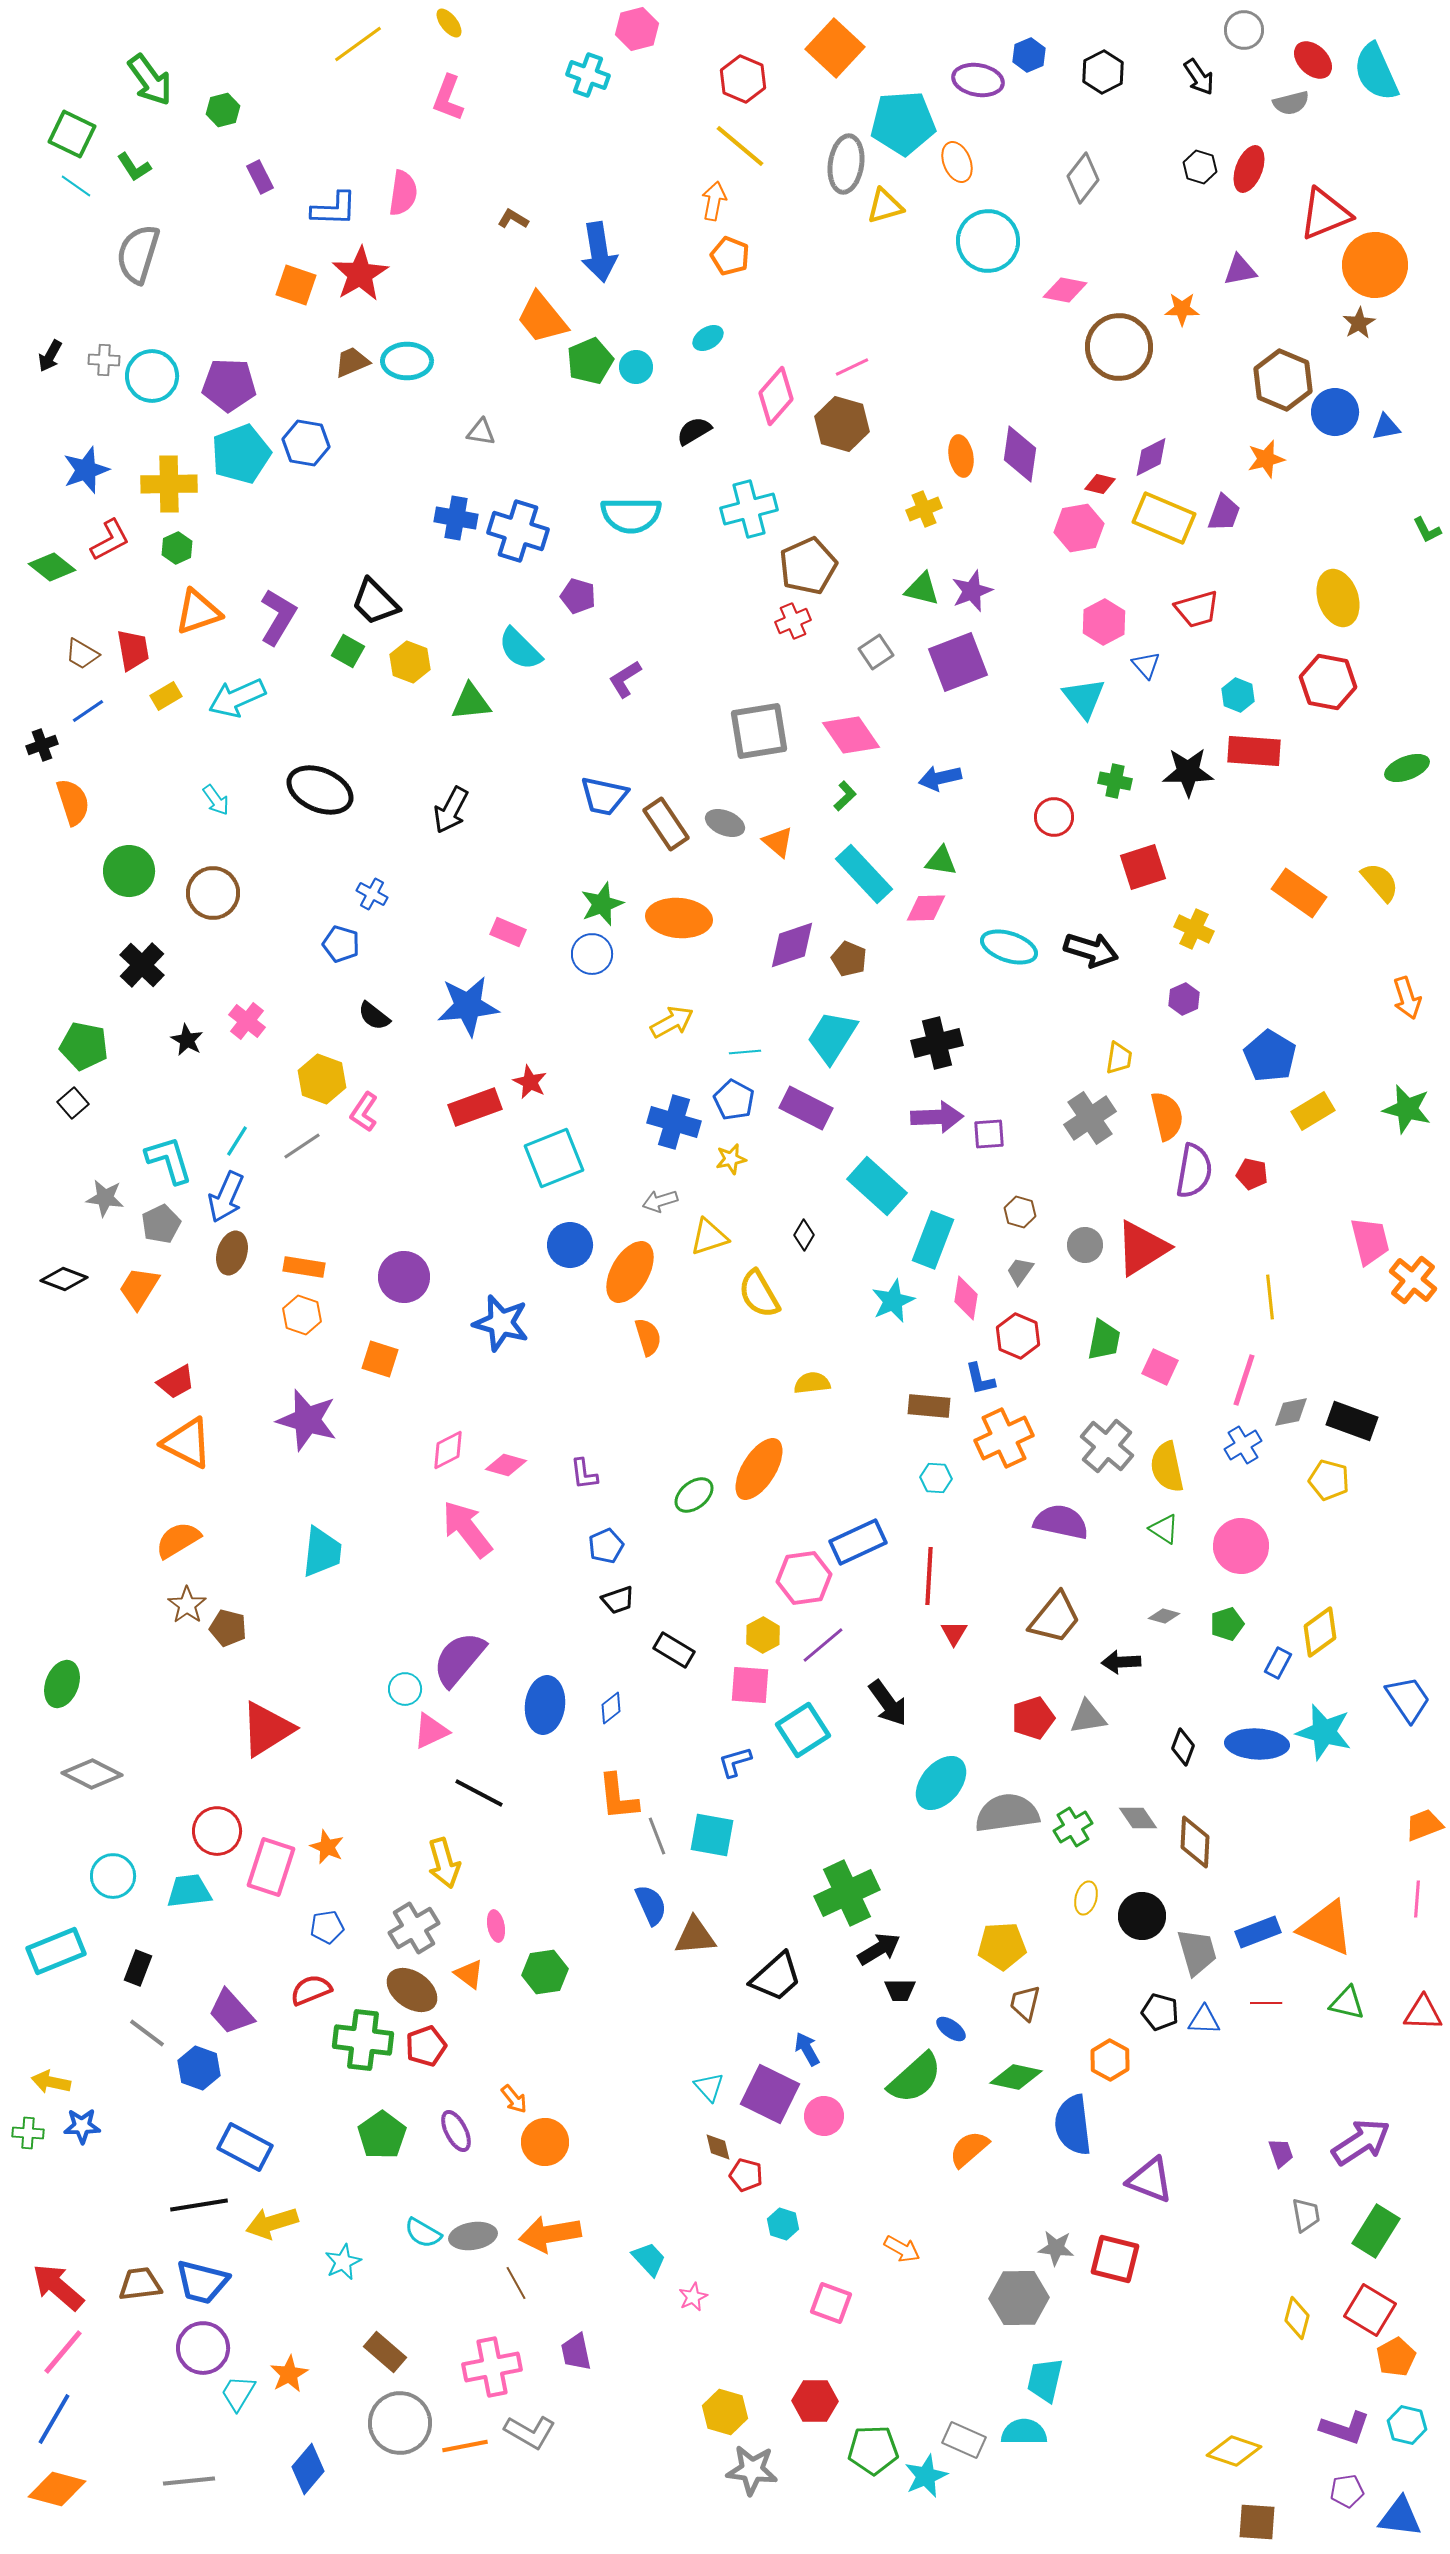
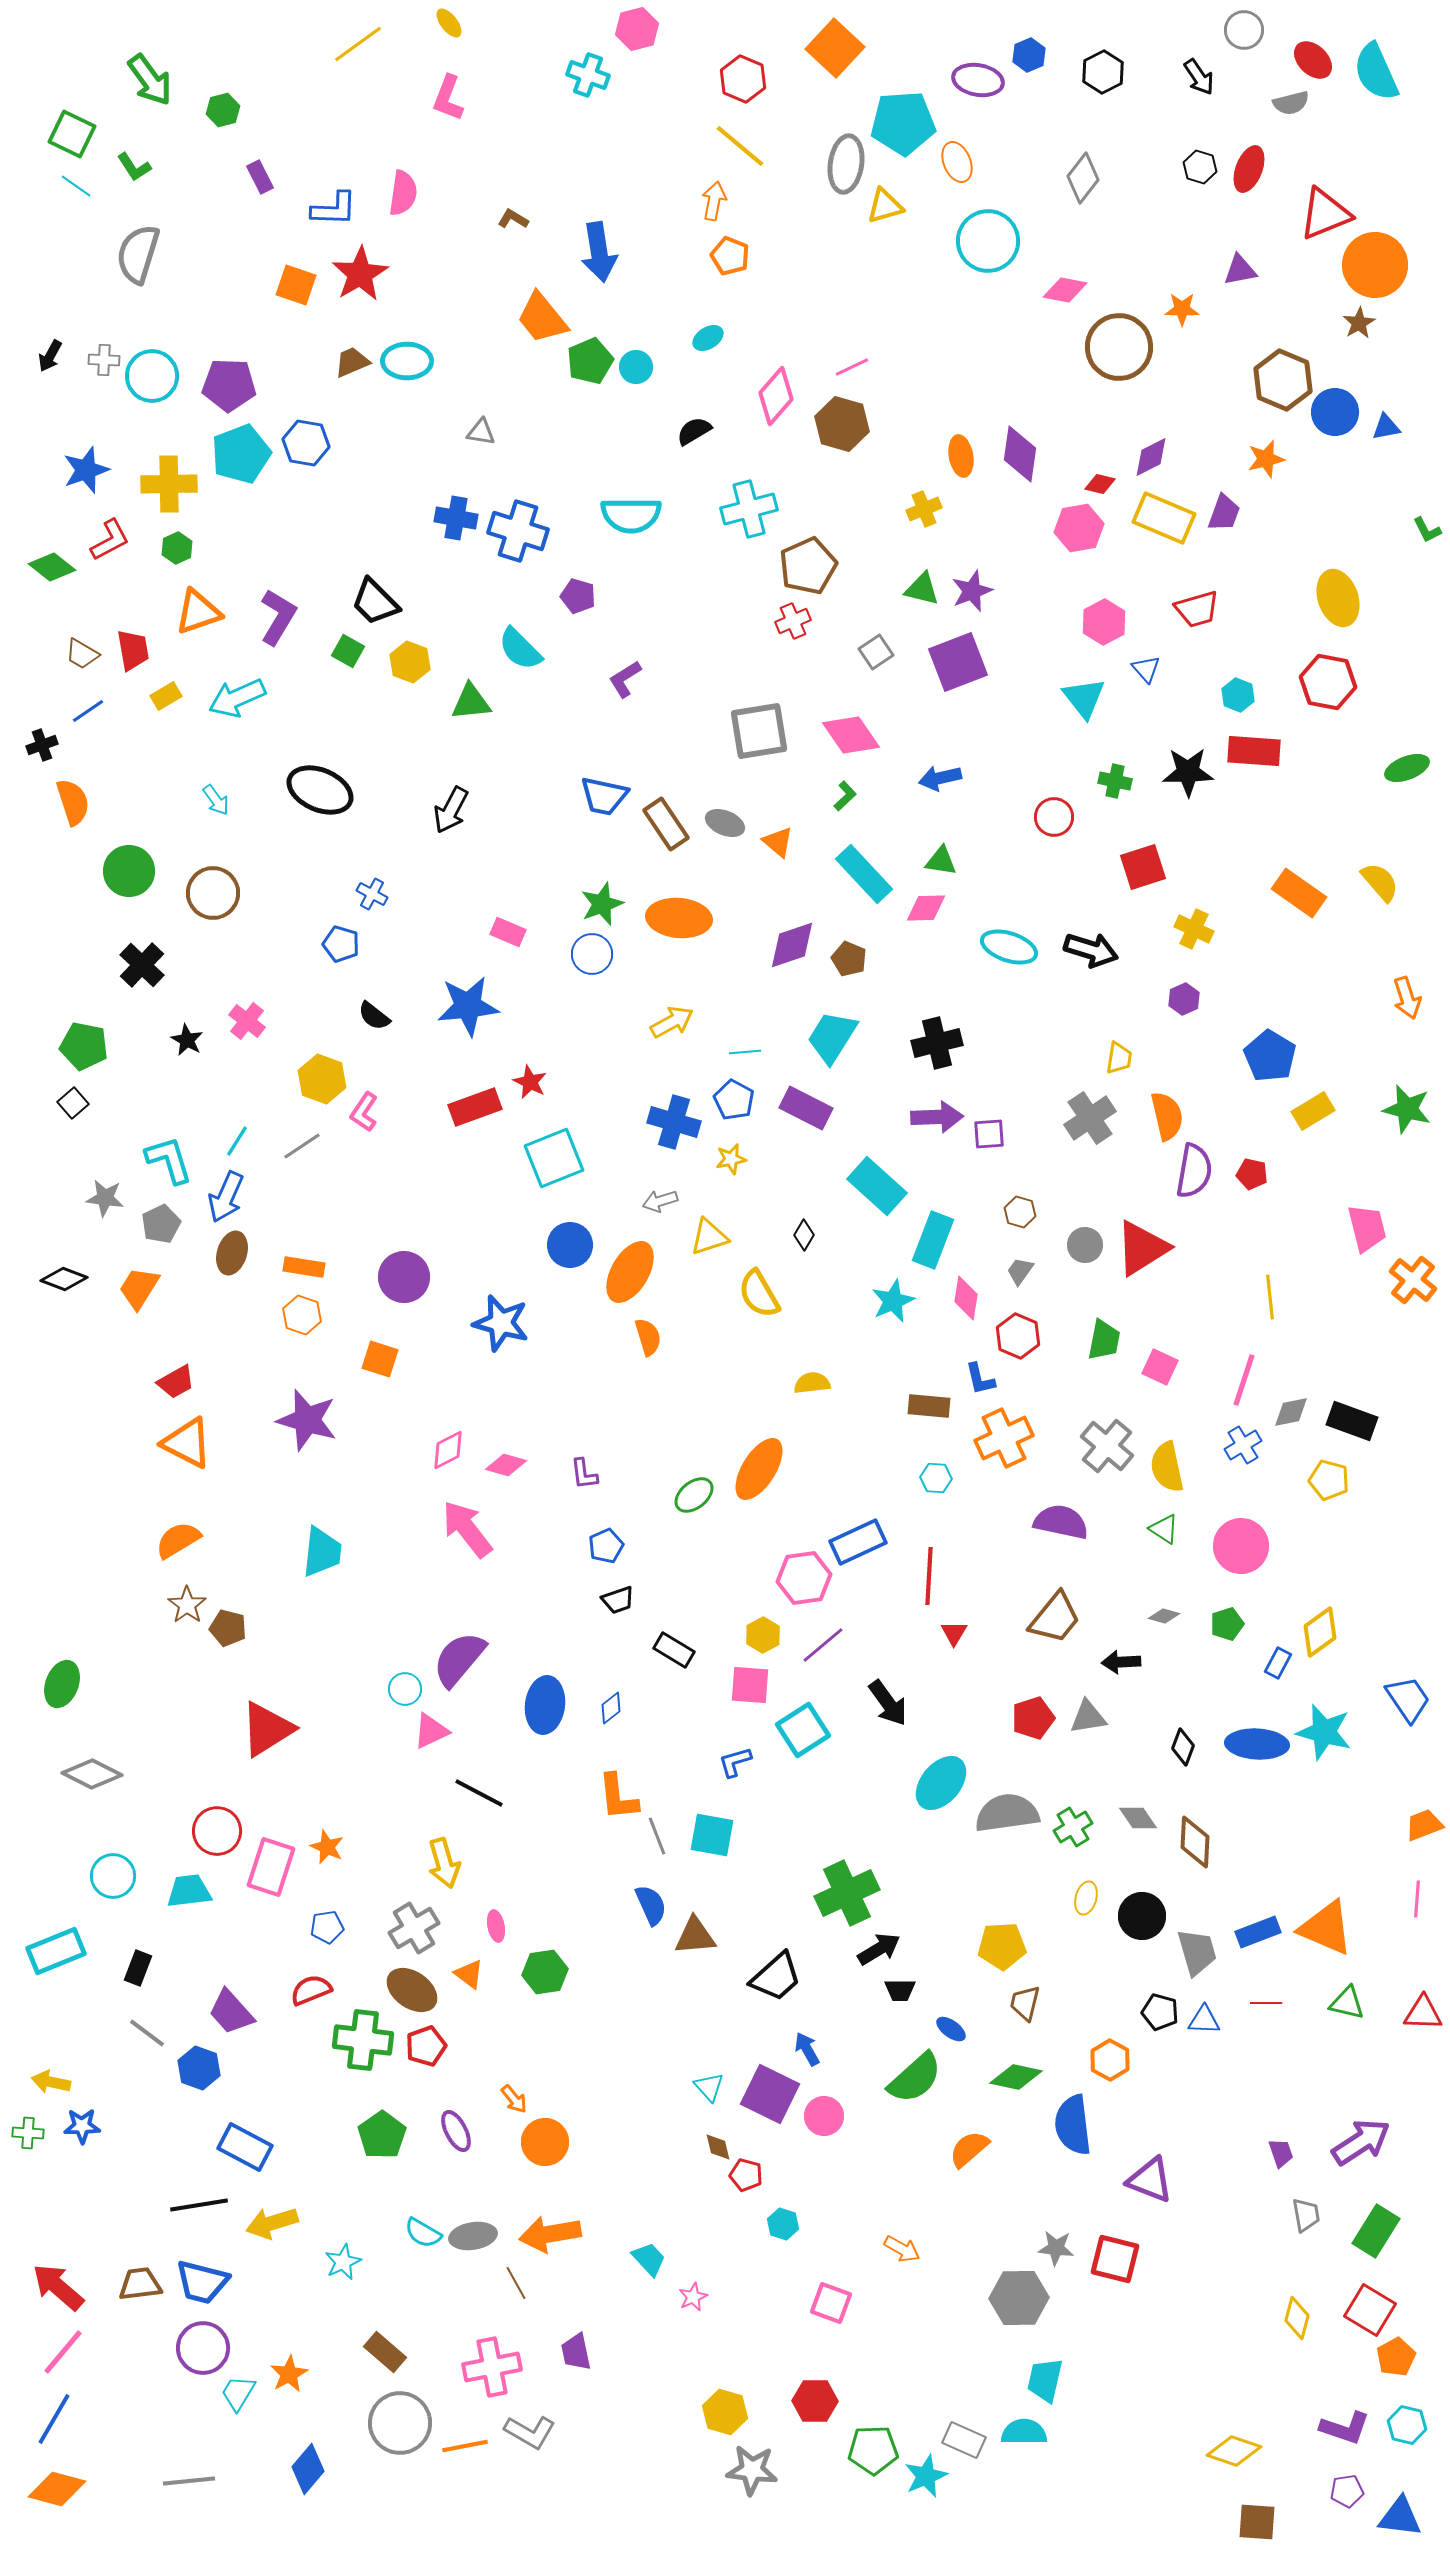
blue triangle at (1146, 665): moved 4 px down
pink trapezoid at (1370, 1241): moved 3 px left, 13 px up
